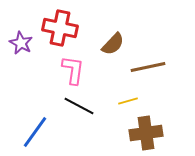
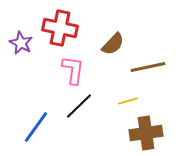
black line: rotated 72 degrees counterclockwise
blue line: moved 1 px right, 5 px up
